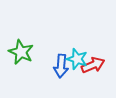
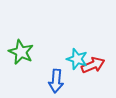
blue arrow: moved 5 px left, 15 px down
